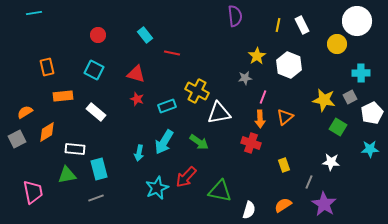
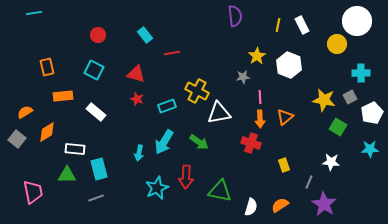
red line at (172, 53): rotated 21 degrees counterclockwise
gray star at (245, 78): moved 2 px left, 1 px up
pink line at (263, 97): moved 3 px left; rotated 24 degrees counterclockwise
gray square at (17, 139): rotated 24 degrees counterclockwise
green triangle at (67, 175): rotated 12 degrees clockwise
red arrow at (186, 177): rotated 40 degrees counterclockwise
orange semicircle at (283, 205): moved 3 px left
white semicircle at (249, 210): moved 2 px right, 3 px up
